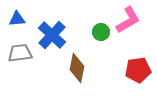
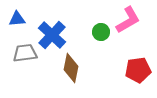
gray trapezoid: moved 5 px right
brown diamond: moved 6 px left
